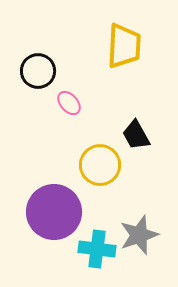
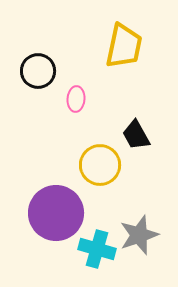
yellow trapezoid: rotated 9 degrees clockwise
pink ellipse: moved 7 px right, 4 px up; rotated 45 degrees clockwise
purple circle: moved 2 px right, 1 px down
cyan cross: rotated 9 degrees clockwise
